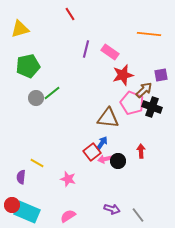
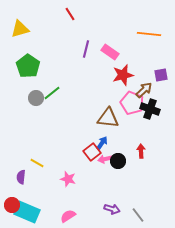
green pentagon: rotated 25 degrees counterclockwise
black cross: moved 2 px left, 2 px down
